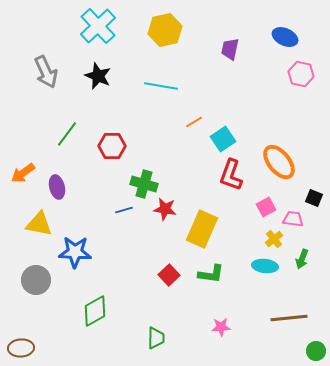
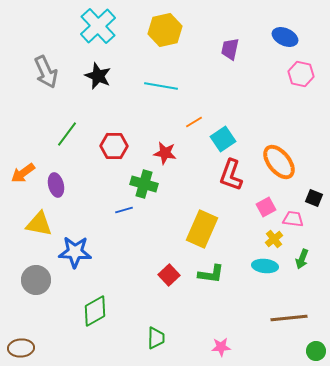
red hexagon: moved 2 px right
purple ellipse: moved 1 px left, 2 px up
red star: moved 56 px up
pink star: moved 20 px down
